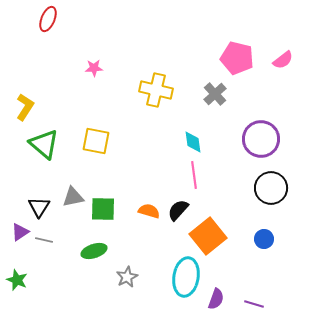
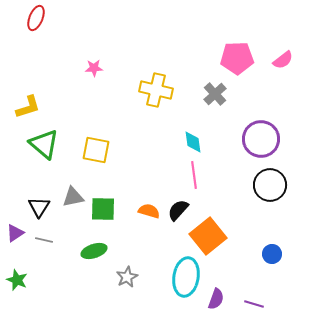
red ellipse: moved 12 px left, 1 px up
pink pentagon: rotated 16 degrees counterclockwise
yellow L-shape: moved 3 px right; rotated 40 degrees clockwise
yellow square: moved 9 px down
black circle: moved 1 px left, 3 px up
purple triangle: moved 5 px left, 1 px down
blue circle: moved 8 px right, 15 px down
